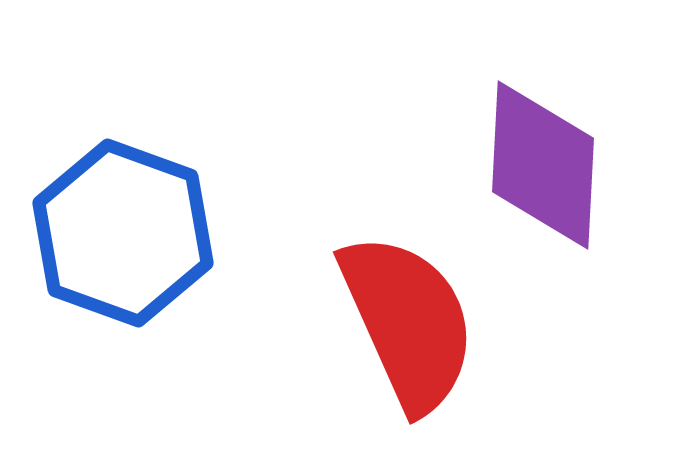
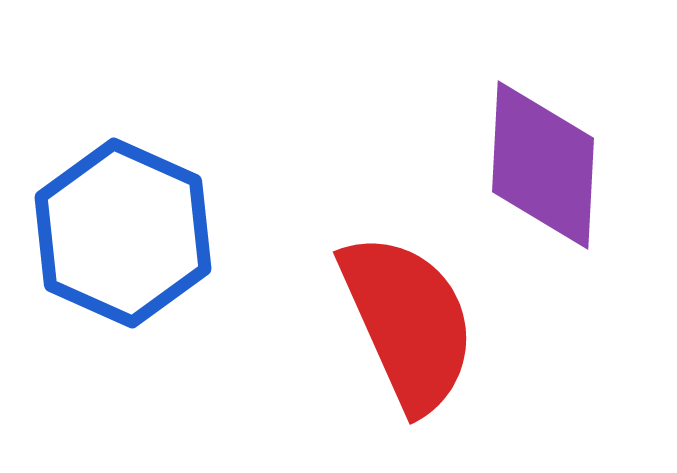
blue hexagon: rotated 4 degrees clockwise
